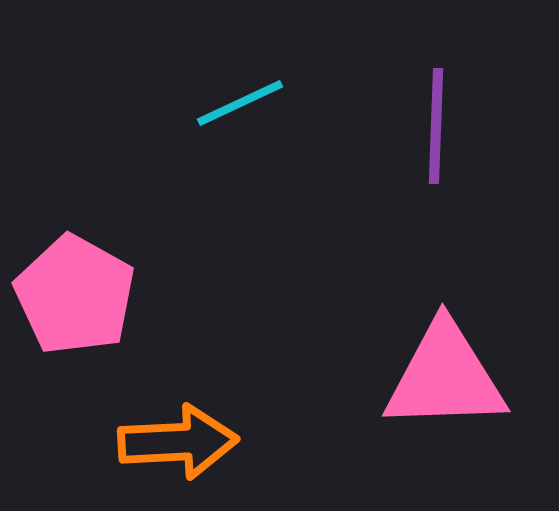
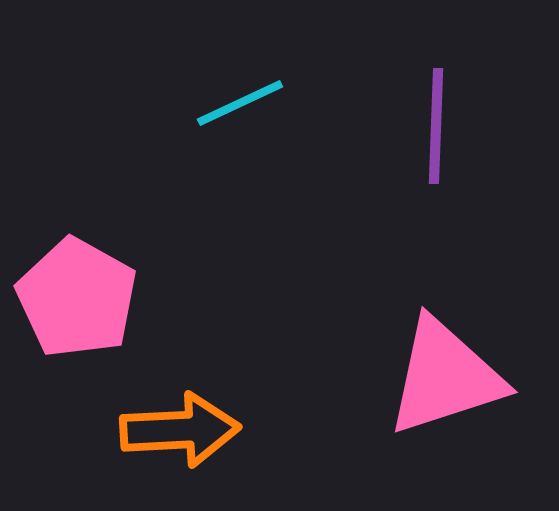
pink pentagon: moved 2 px right, 3 px down
pink triangle: rotated 16 degrees counterclockwise
orange arrow: moved 2 px right, 12 px up
